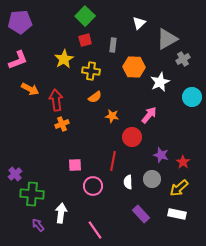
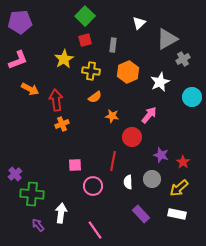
orange hexagon: moved 6 px left, 5 px down; rotated 25 degrees counterclockwise
